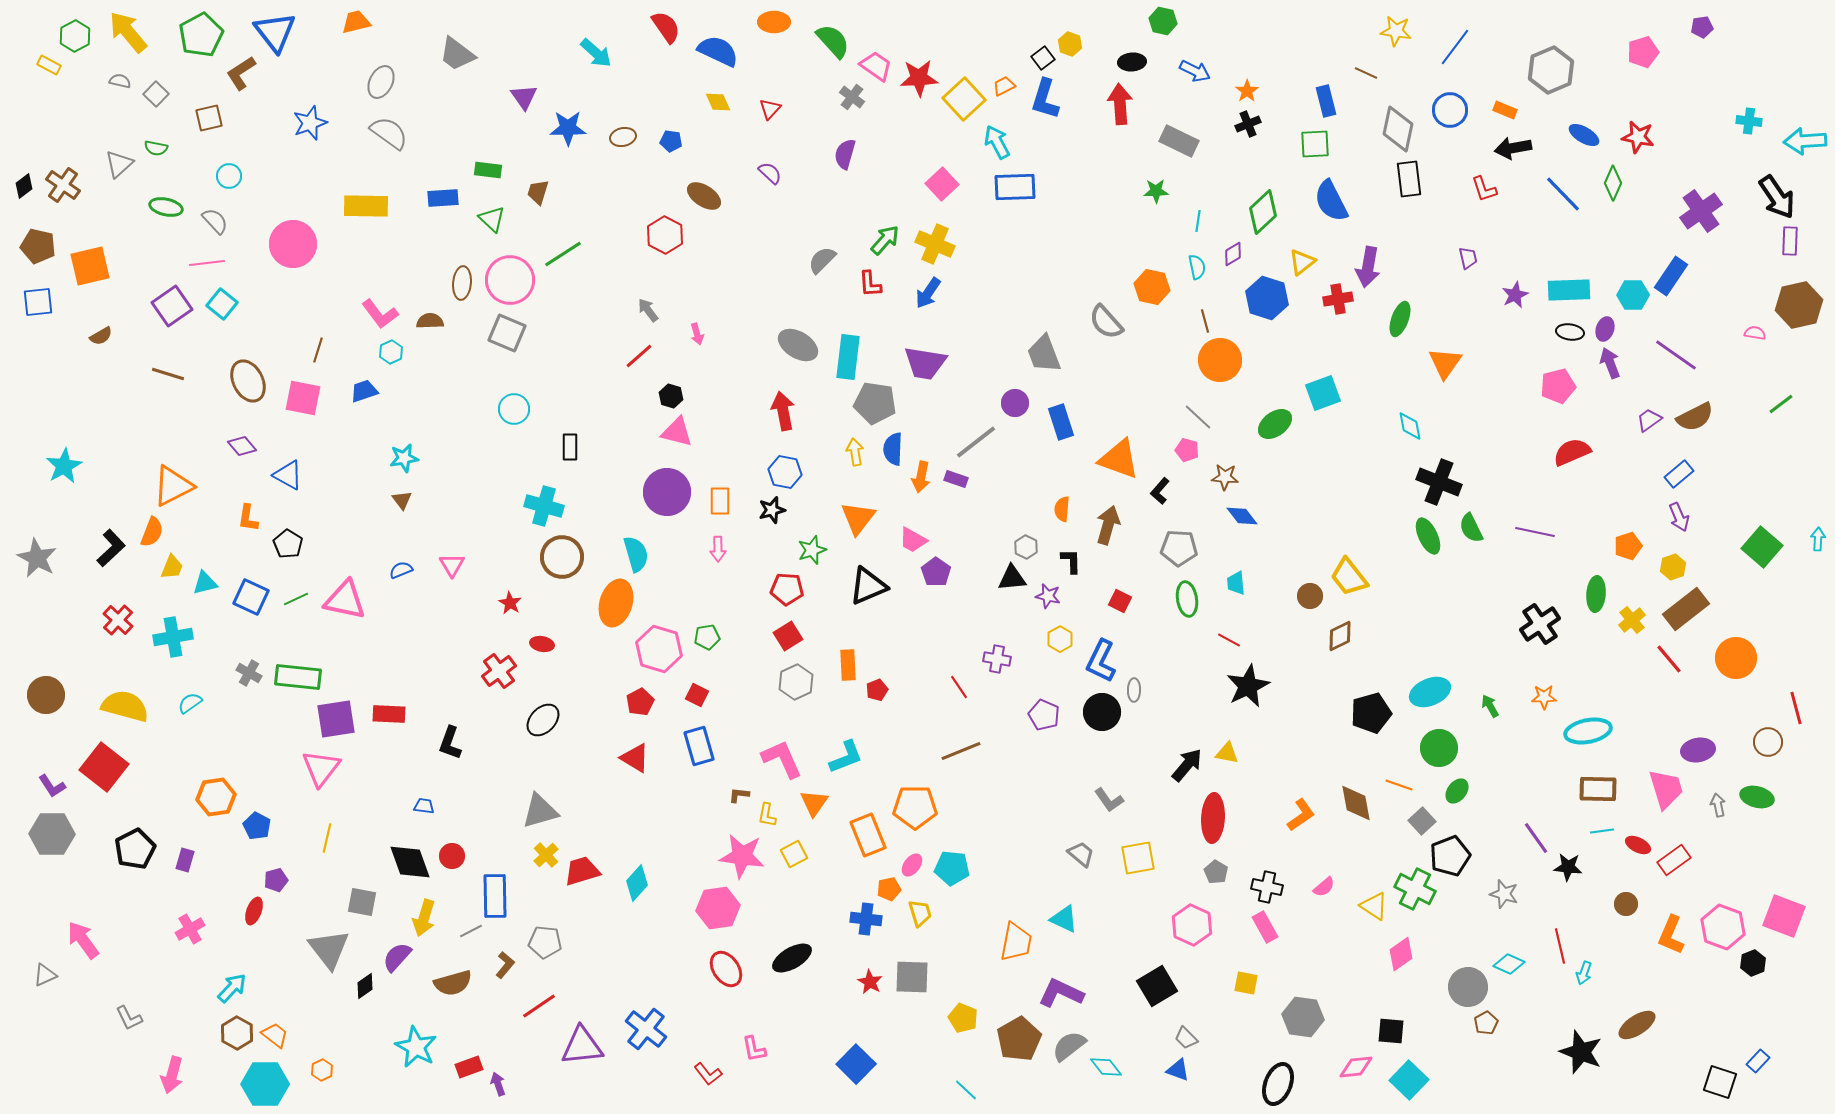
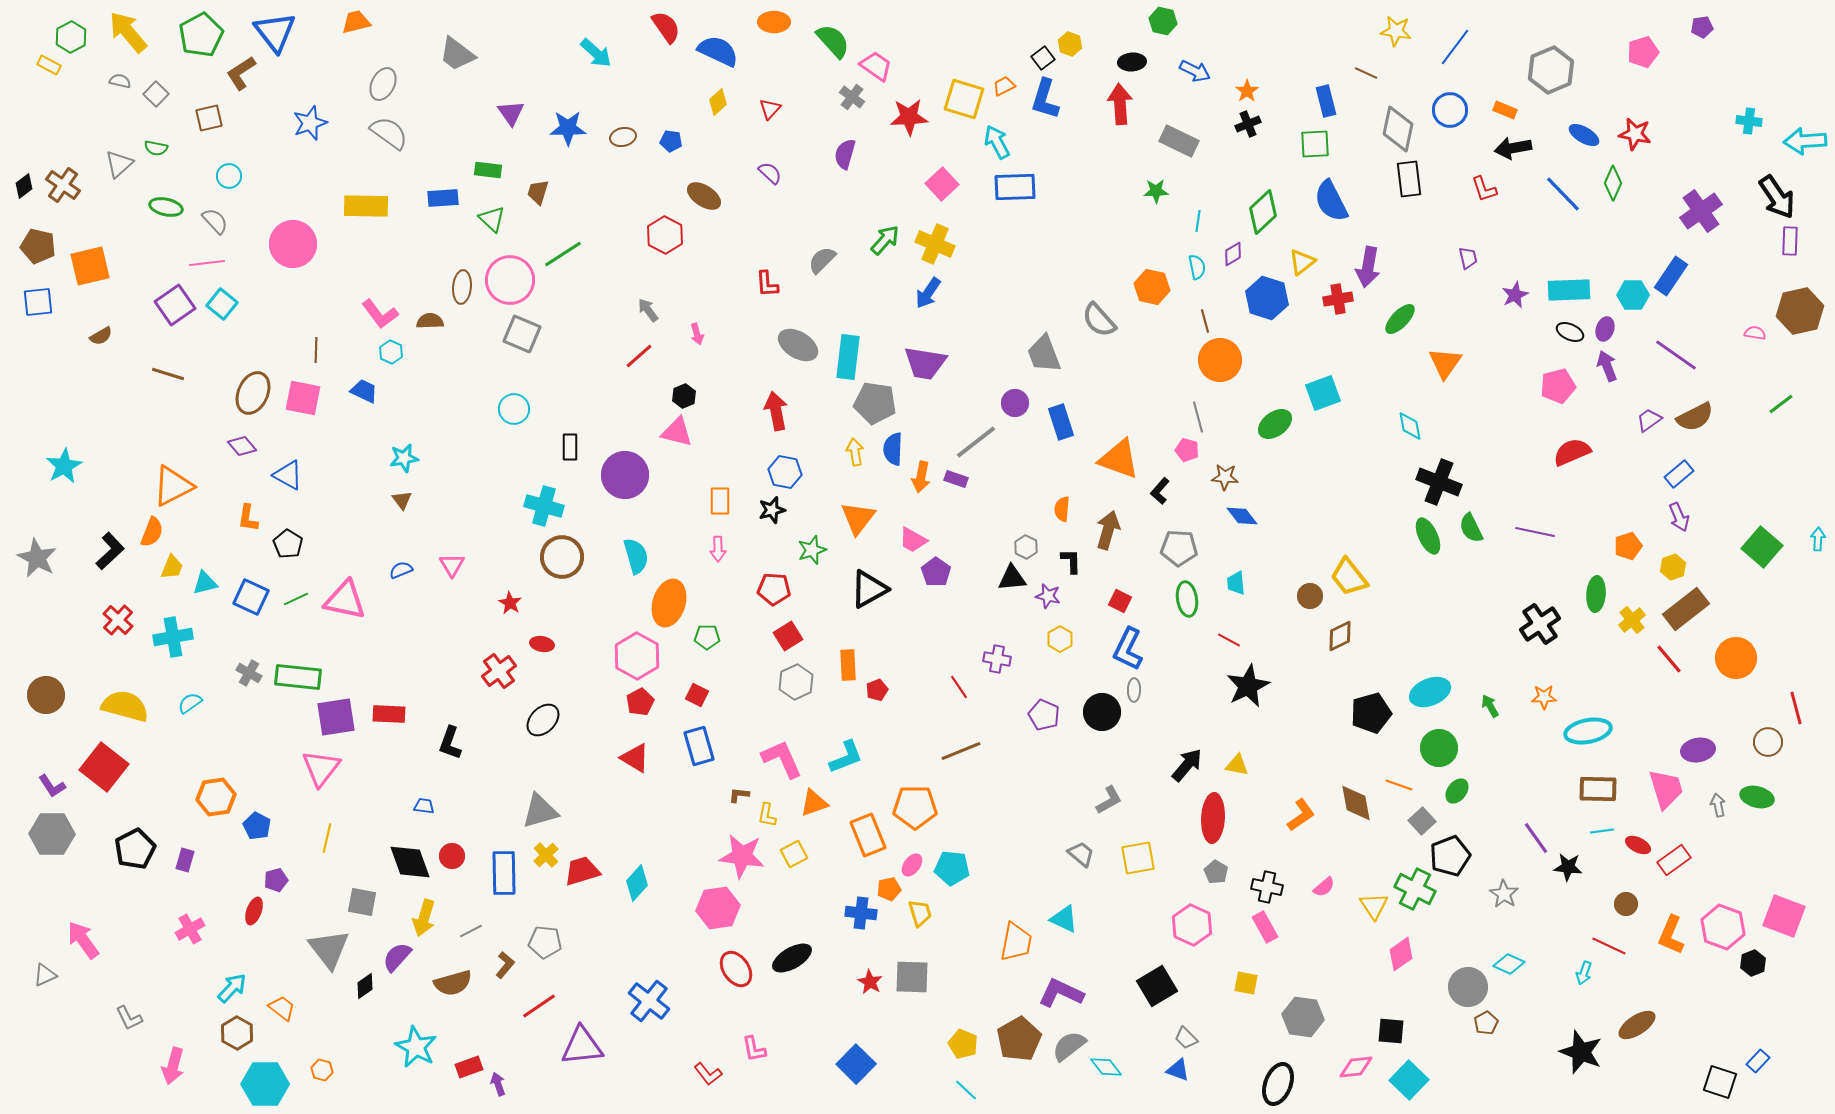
green hexagon at (75, 36): moved 4 px left, 1 px down
red star at (919, 78): moved 10 px left, 39 px down
gray ellipse at (381, 82): moved 2 px right, 2 px down
purple triangle at (524, 97): moved 13 px left, 16 px down
yellow square at (964, 99): rotated 30 degrees counterclockwise
yellow diamond at (718, 102): rotated 72 degrees clockwise
red star at (1638, 137): moved 3 px left, 3 px up
brown ellipse at (462, 283): moved 4 px down
red L-shape at (870, 284): moved 103 px left
brown hexagon at (1799, 305): moved 1 px right, 6 px down
purple square at (172, 306): moved 3 px right, 1 px up
green ellipse at (1400, 319): rotated 24 degrees clockwise
gray semicircle at (1106, 322): moved 7 px left, 2 px up
black ellipse at (1570, 332): rotated 16 degrees clockwise
gray square at (507, 333): moved 15 px right, 1 px down
brown line at (318, 350): moved 2 px left; rotated 15 degrees counterclockwise
cyan hexagon at (391, 352): rotated 10 degrees counterclockwise
purple arrow at (1610, 363): moved 3 px left, 3 px down
brown ellipse at (248, 381): moved 5 px right, 12 px down; rotated 51 degrees clockwise
blue trapezoid at (364, 391): rotated 44 degrees clockwise
black hexagon at (671, 396): moved 13 px right; rotated 20 degrees clockwise
red arrow at (783, 411): moved 7 px left
gray line at (1198, 417): rotated 32 degrees clockwise
purple circle at (667, 492): moved 42 px left, 17 px up
brown arrow at (1108, 525): moved 5 px down
black L-shape at (111, 548): moved 1 px left, 3 px down
cyan semicircle at (636, 554): moved 2 px down
black triangle at (868, 586): moved 1 px right, 3 px down; rotated 6 degrees counterclockwise
red pentagon at (787, 589): moved 13 px left
orange ellipse at (616, 603): moved 53 px right
green pentagon at (707, 637): rotated 10 degrees clockwise
pink hexagon at (659, 649): moved 22 px left, 7 px down; rotated 12 degrees clockwise
blue L-shape at (1101, 661): moved 27 px right, 12 px up
purple square at (336, 719): moved 2 px up
yellow triangle at (1227, 753): moved 10 px right, 12 px down
gray L-shape at (1109, 800): rotated 84 degrees counterclockwise
orange triangle at (814, 803): rotated 36 degrees clockwise
gray star at (1504, 894): rotated 16 degrees clockwise
blue rectangle at (495, 896): moved 9 px right, 23 px up
yellow triangle at (1374, 906): rotated 24 degrees clockwise
blue cross at (866, 919): moved 5 px left, 6 px up
red line at (1560, 946): moved 49 px right; rotated 52 degrees counterclockwise
red ellipse at (726, 969): moved 10 px right
yellow pentagon at (963, 1018): moved 26 px down
blue cross at (646, 1029): moved 3 px right, 28 px up
orange trapezoid at (275, 1035): moved 7 px right, 27 px up
orange hexagon at (322, 1070): rotated 20 degrees counterclockwise
pink arrow at (172, 1075): moved 1 px right, 9 px up
